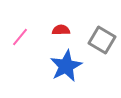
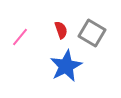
red semicircle: rotated 72 degrees clockwise
gray square: moved 10 px left, 7 px up
